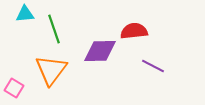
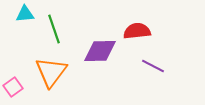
red semicircle: moved 3 px right
orange triangle: moved 2 px down
pink square: moved 1 px left, 1 px up; rotated 24 degrees clockwise
